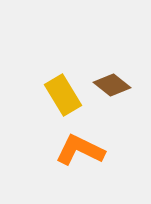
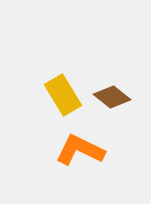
brown diamond: moved 12 px down
